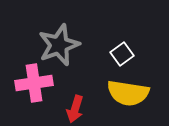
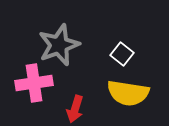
white square: rotated 15 degrees counterclockwise
